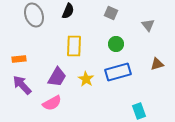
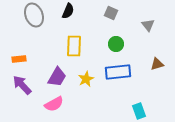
blue rectangle: rotated 10 degrees clockwise
yellow star: rotated 14 degrees clockwise
pink semicircle: moved 2 px right, 1 px down
